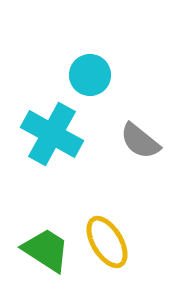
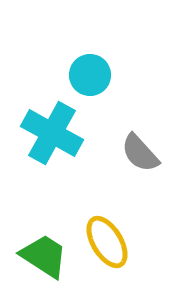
cyan cross: moved 1 px up
gray semicircle: moved 12 px down; rotated 9 degrees clockwise
green trapezoid: moved 2 px left, 6 px down
